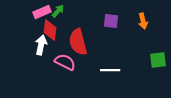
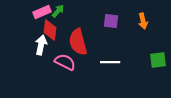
white line: moved 8 px up
